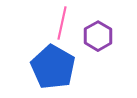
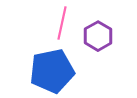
blue pentagon: moved 1 px left, 4 px down; rotated 30 degrees clockwise
